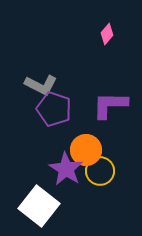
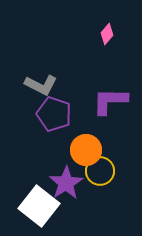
purple L-shape: moved 4 px up
purple pentagon: moved 5 px down
purple star: moved 14 px down; rotated 8 degrees clockwise
